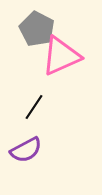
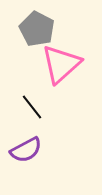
pink triangle: moved 8 px down; rotated 18 degrees counterclockwise
black line: moved 2 px left; rotated 72 degrees counterclockwise
